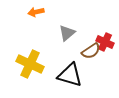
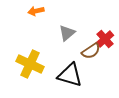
orange arrow: moved 1 px up
red cross: moved 3 px up; rotated 24 degrees clockwise
